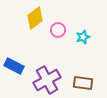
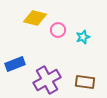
yellow diamond: rotated 50 degrees clockwise
blue rectangle: moved 1 px right, 2 px up; rotated 48 degrees counterclockwise
brown rectangle: moved 2 px right, 1 px up
